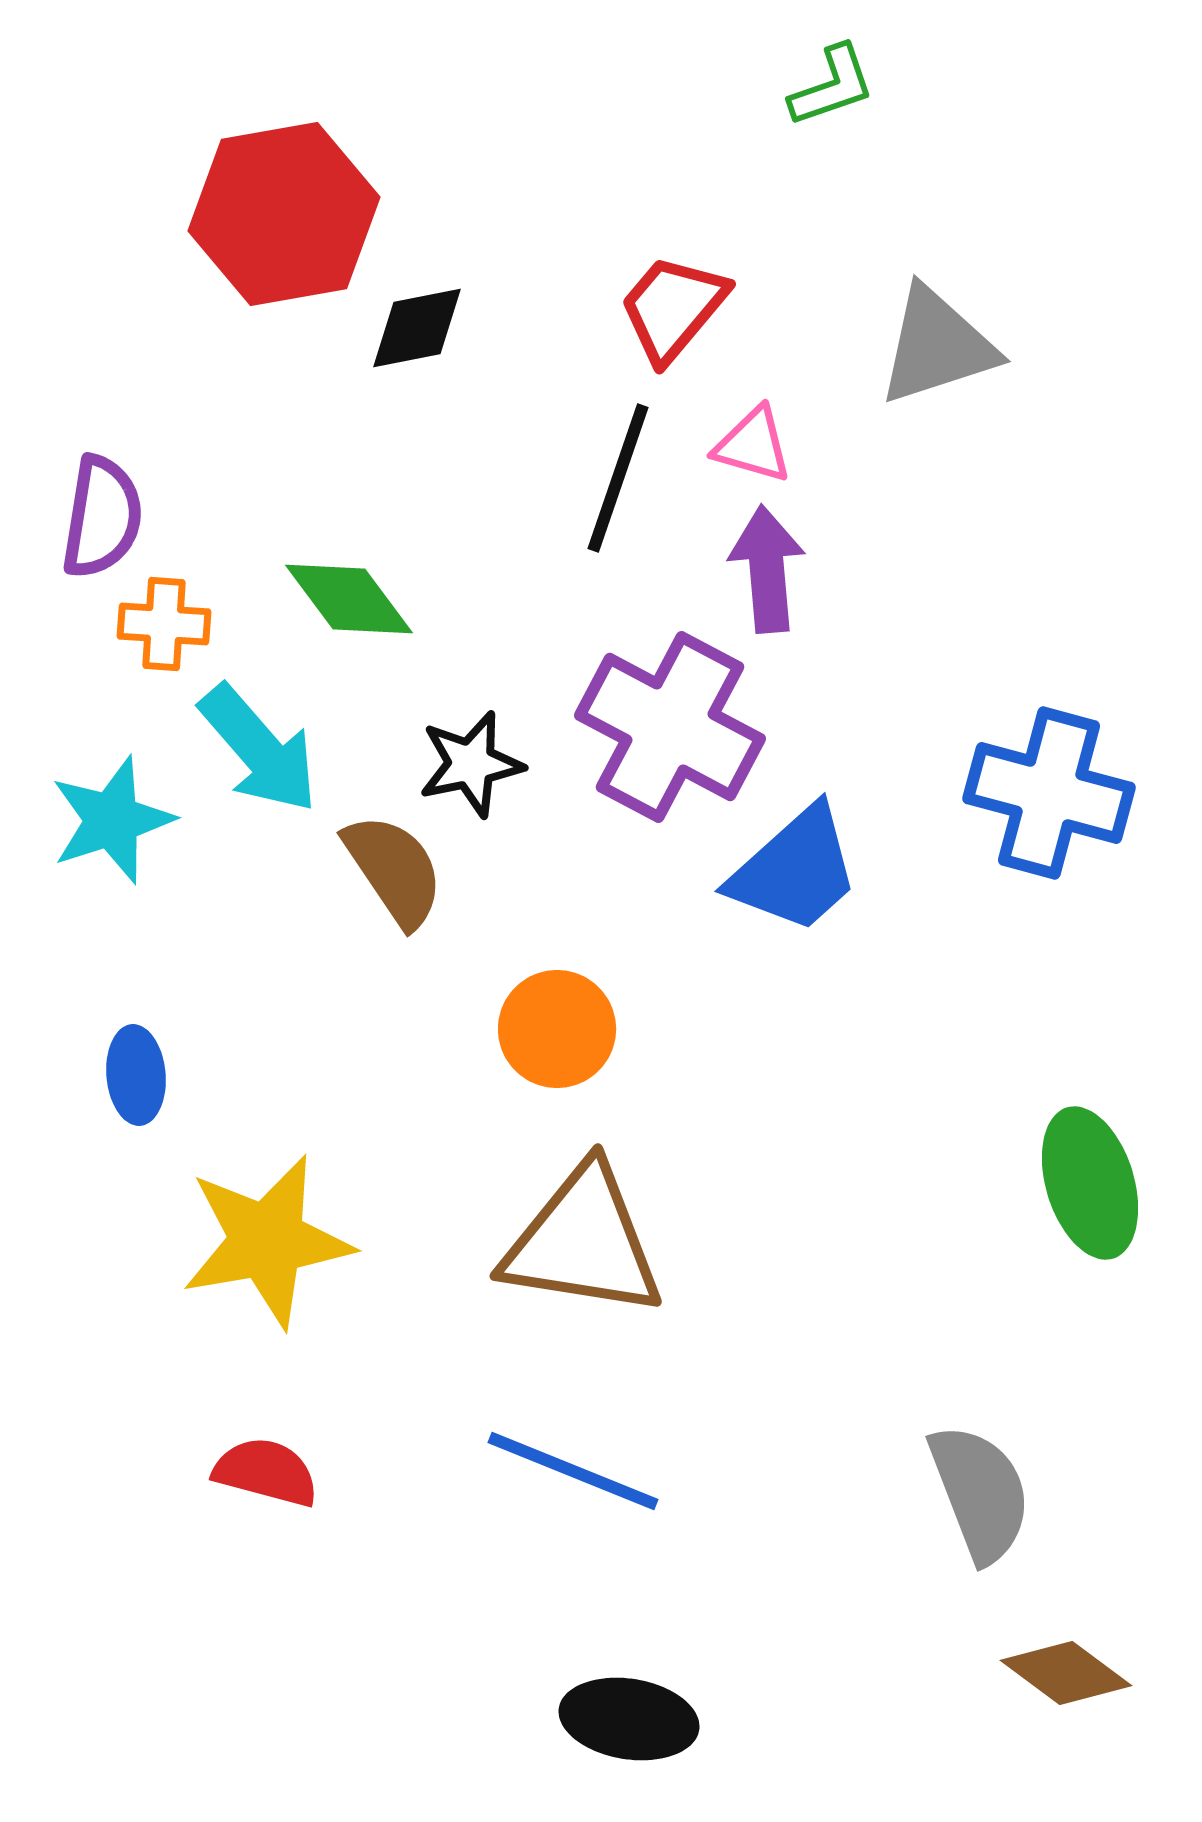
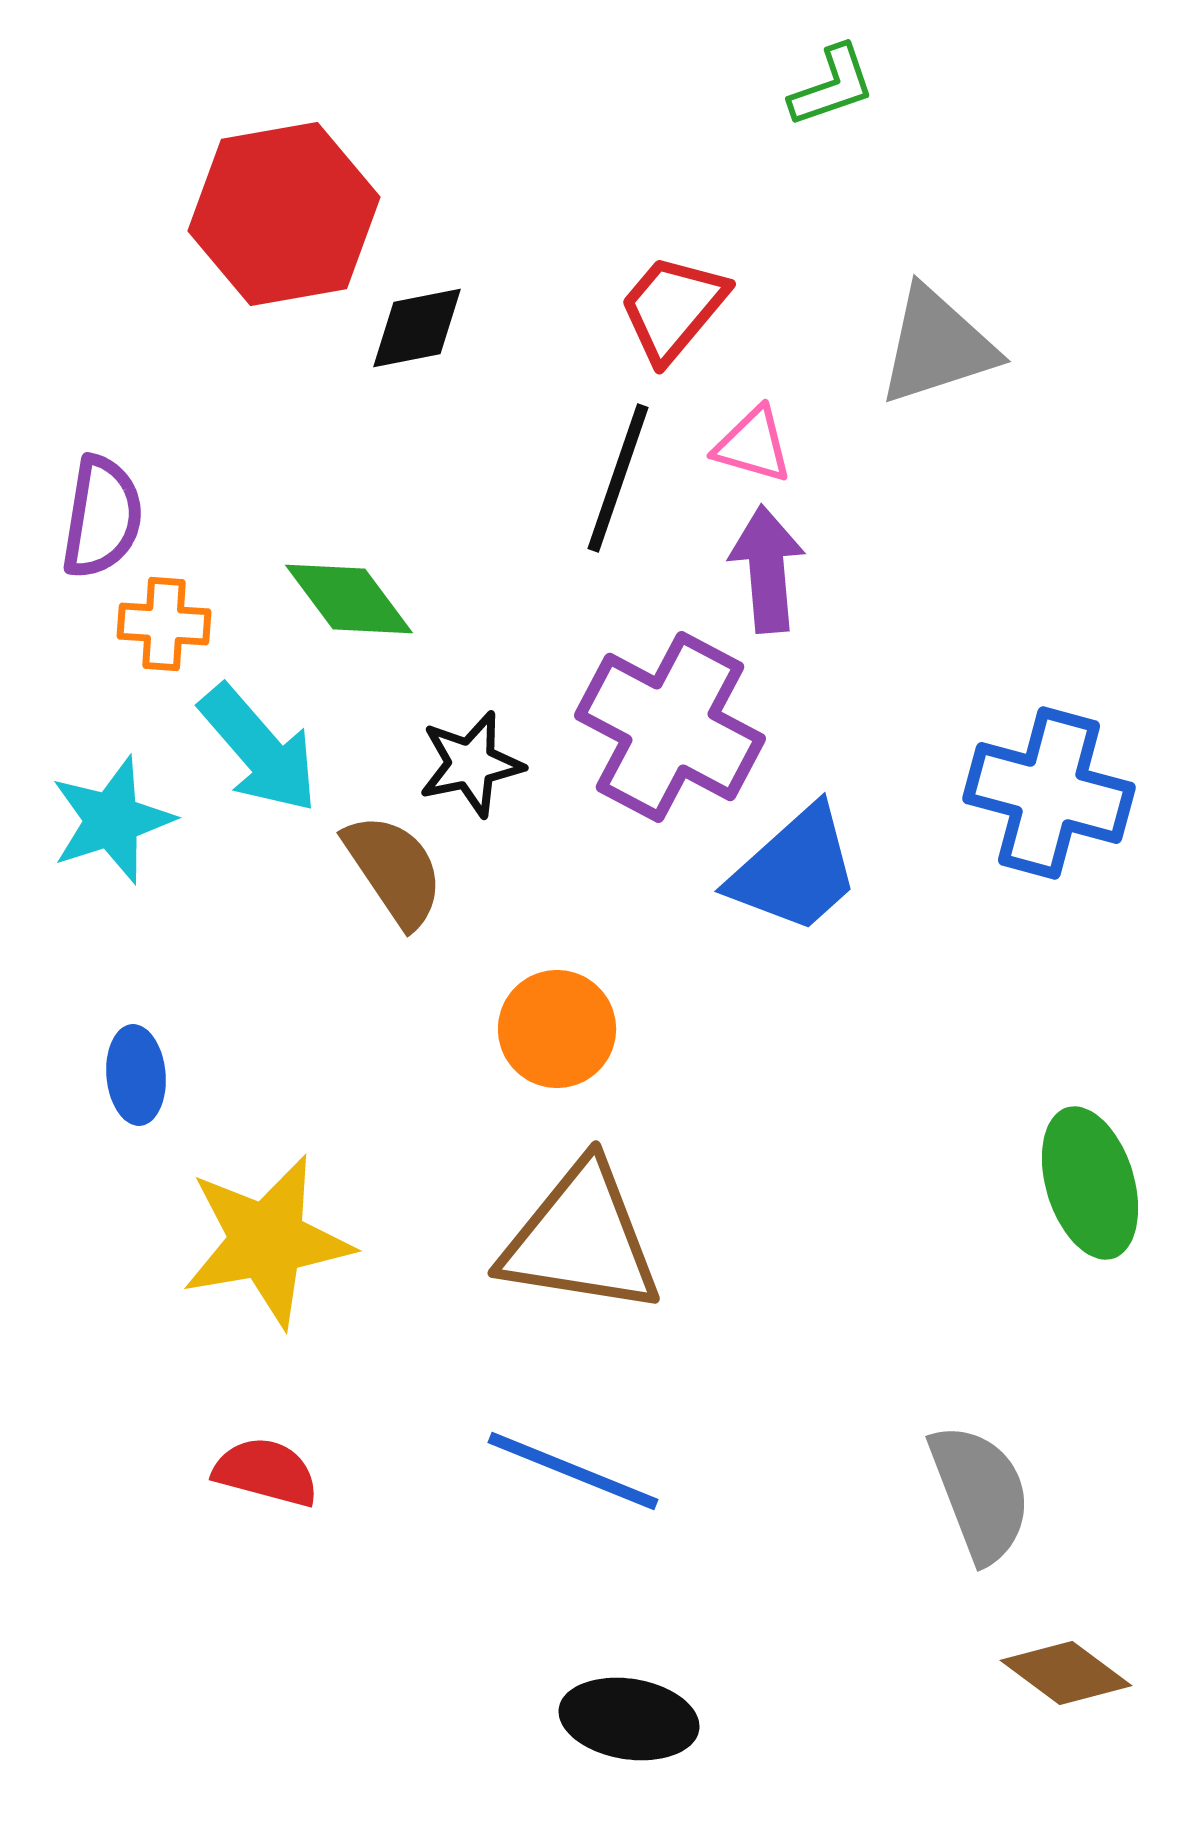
brown triangle: moved 2 px left, 3 px up
